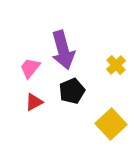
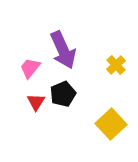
purple arrow: rotated 9 degrees counterclockwise
black pentagon: moved 9 px left, 3 px down
red triangle: moved 2 px right; rotated 30 degrees counterclockwise
